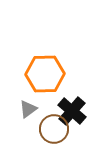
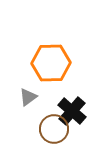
orange hexagon: moved 6 px right, 11 px up
gray triangle: moved 12 px up
